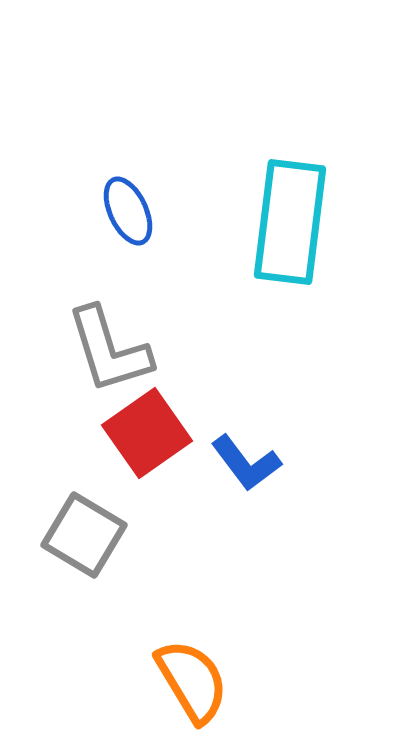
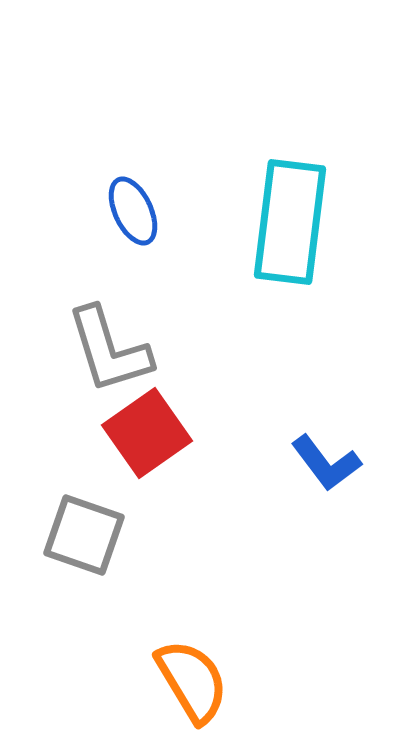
blue ellipse: moved 5 px right
blue L-shape: moved 80 px right
gray square: rotated 12 degrees counterclockwise
